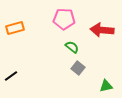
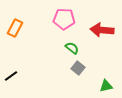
orange rectangle: rotated 48 degrees counterclockwise
green semicircle: moved 1 px down
